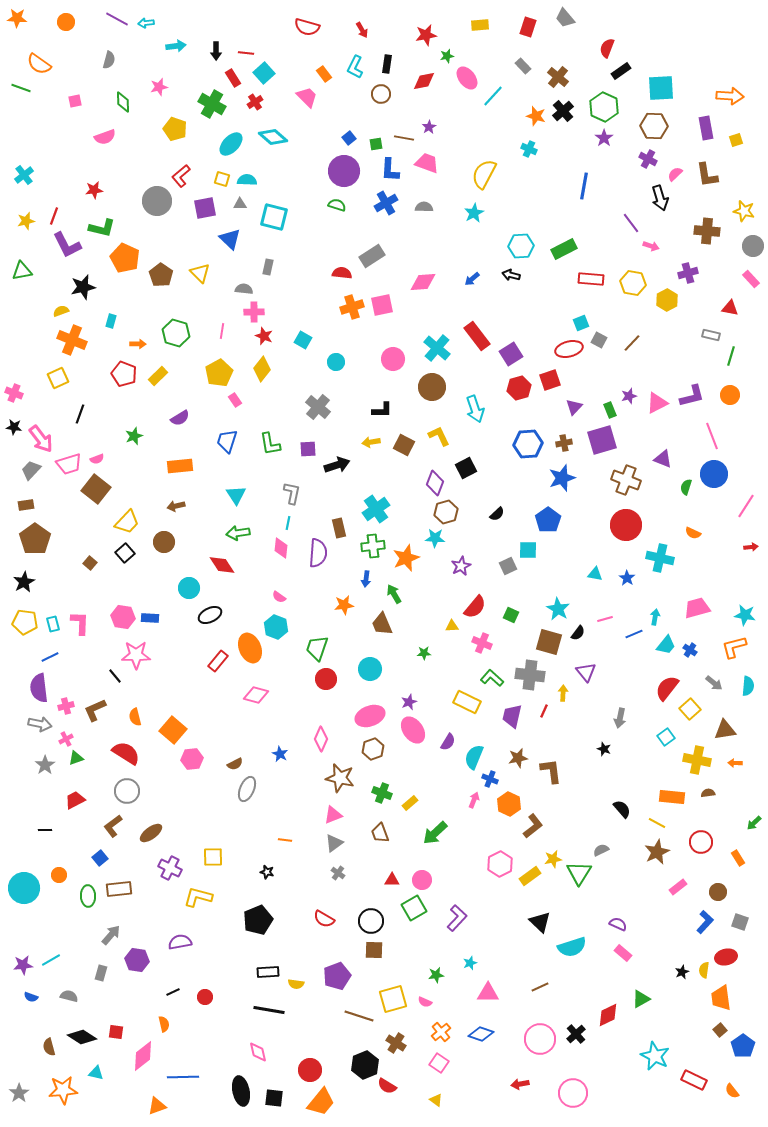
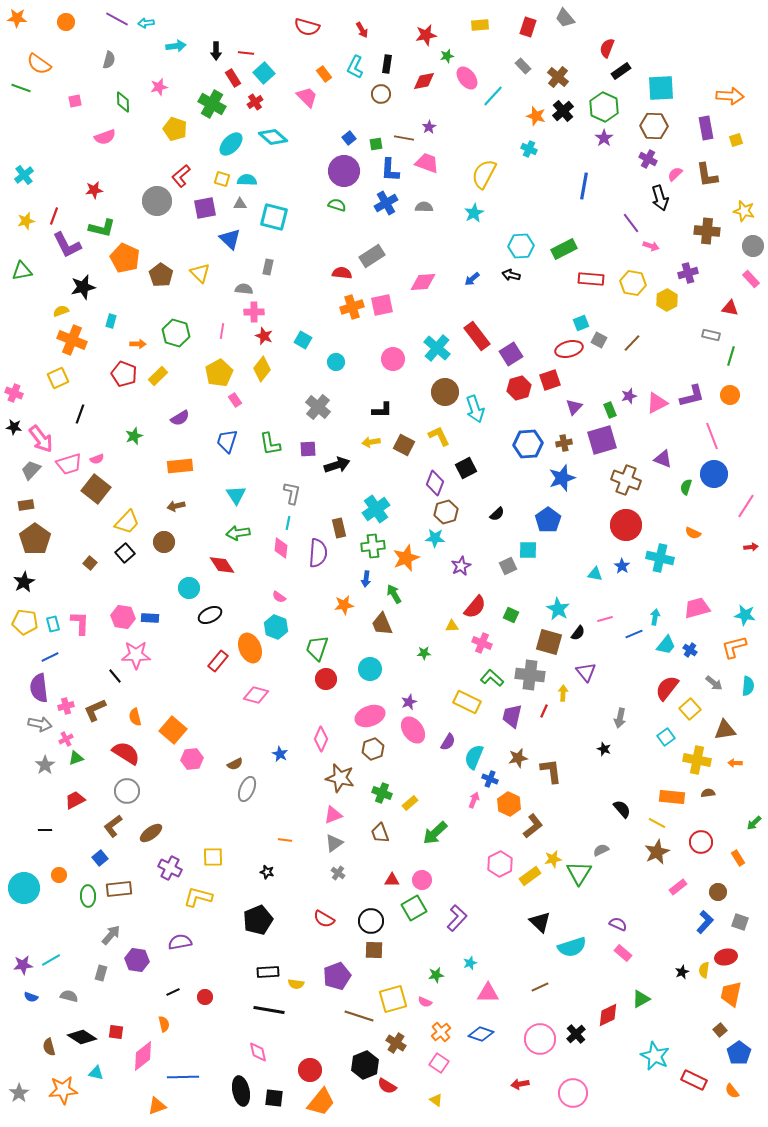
brown circle at (432, 387): moved 13 px right, 5 px down
blue star at (627, 578): moved 5 px left, 12 px up
orange trapezoid at (721, 998): moved 10 px right, 4 px up; rotated 20 degrees clockwise
blue pentagon at (743, 1046): moved 4 px left, 7 px down
